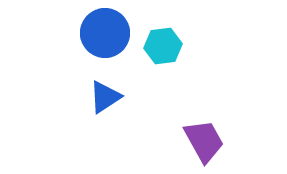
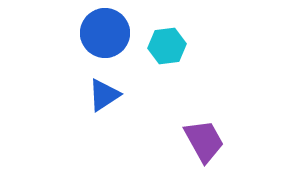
cyan hexagon: moved 4 px right
blue triangle: moved 1 px left, 2 px up
